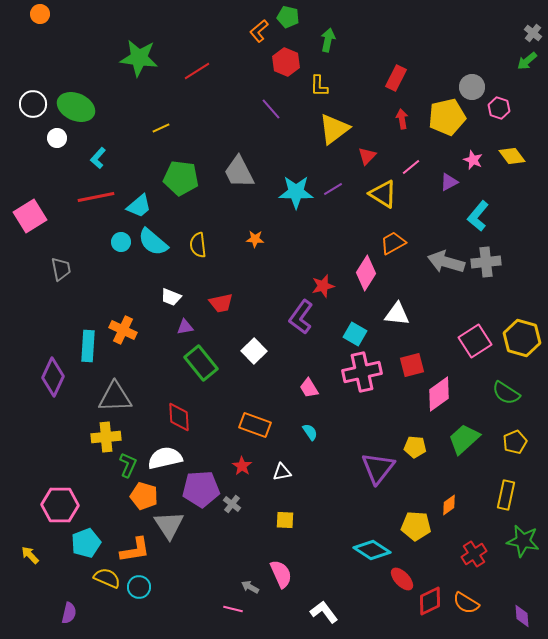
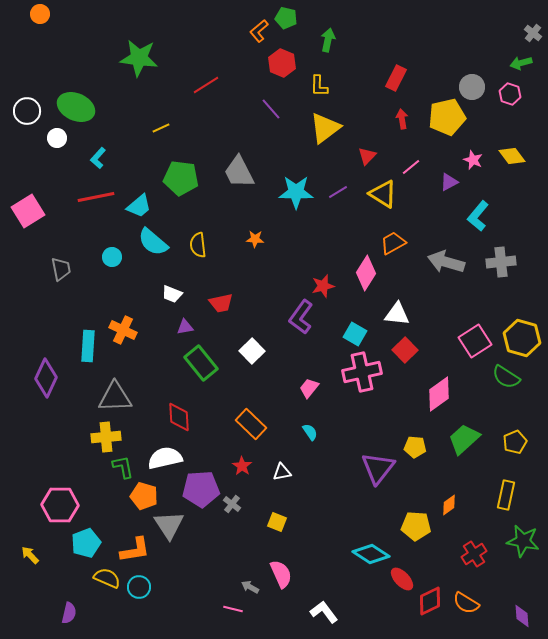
green pentagon at (288, 17): moved 2 px left, 1 px down
green arrow at (527, 61): moved 6 px left, 2 px down; rotated 25 degrees clockwise
red hexagon at (286, 62): moved 4 px left, 1 px down
red line at (197, 71): moved 9 px right, 14 px down
white circle at (33, 104): moved 6 px left, 7 px down
pink hexagon at (499, 108): moved 11 px right, 14 px up
yellow triangle at (334, 129): moved 9 px left, 1 px up
purple line at (333, 189): moved 5 px right, 3 px down
pink square at (30, 216): moved 2 px left, 5 px up
cyan circle at (121, 242): moved 9 px left, 15 px down
gray cross at (486, 262): moved 15 px right
white trapezoid at (171, 297): moved 1 px right, 3 px up
white square at (254, 351): moved 2 px left
red square at (412, 365): moved 7 px left, 15 px up; rotated 30 degrees counterclockwise
purple diamond at (53, 377): moved 7 px left, 1 px down
pink trapezoid at (309, 388): rotated 70 degrees clockwise
green semicircle at (506, 393): moved 16 px up
orange rectangle at (255, 425): moved 4 px left, 1 px up; rotated 24 degrees clockwise
green L-shape at (128, 465): moved 5 px left, 2 px down; rotated 35 degrees counterclockwise
yellow square at (285, 520): moved 8 px left, 2 px down; rotated 18 degrees clockwise
cyan diamond at (372, 550): moved 1 px left, 4 px down
